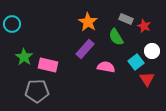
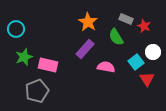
cyan circle: moved 4 px right, 5 px down
white circle: moved 1 px right, 1 px down
green star: rotated 18 degrees clockwise
gray pentagon: rotated 20 degrees counterclockwise
